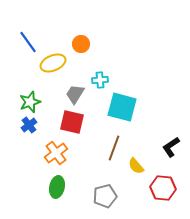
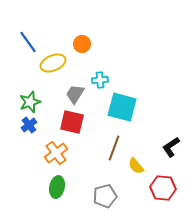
orange circle: moved 1 px right
